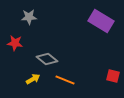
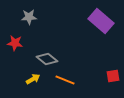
purple rectangle: rotated 10 degrees clockwise
red square: rotated 24 degrees counterclockwise
